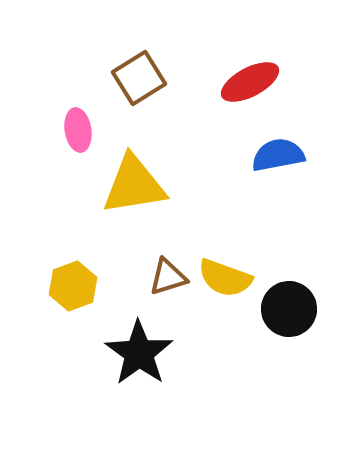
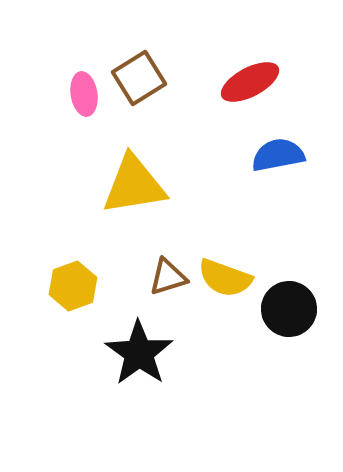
pink ellipse: moved 6 px right, 36 px up
